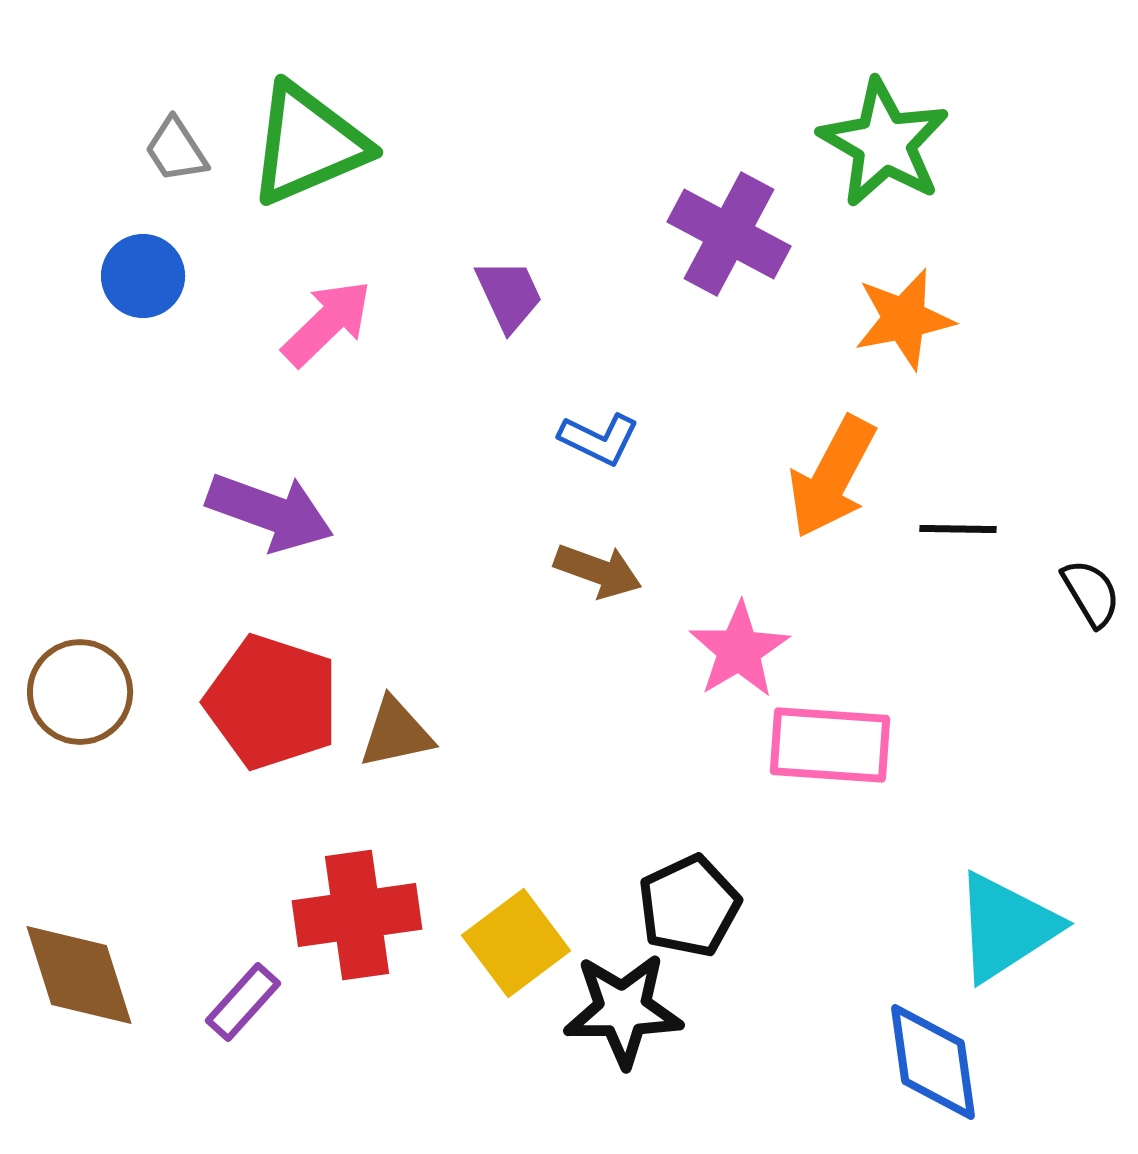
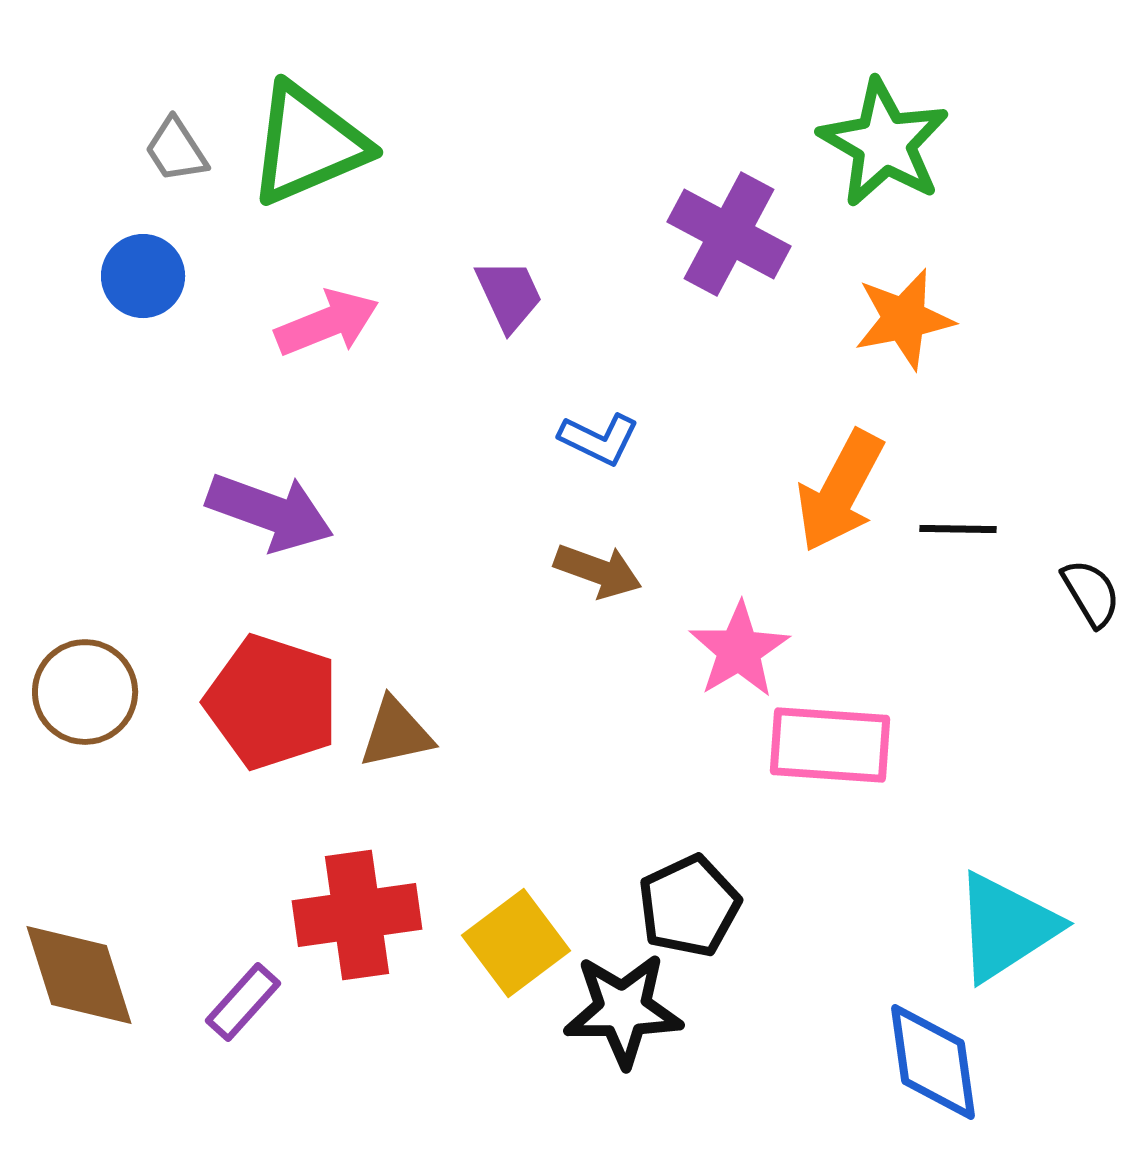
pink arrow: rotated 22 degrees clockwise
orange arrow: moved 8 px right, 14 px down
brown circle: moved 5 px right
